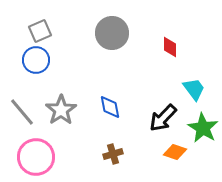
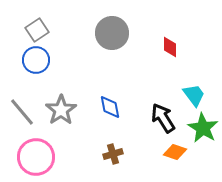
gray square: moved 3 px left, 1 px up; rotated 10 degrees counterclockwise
cyan trapezoid: moved 6 px down
black arrow: rotated 104 degrees clockwise
